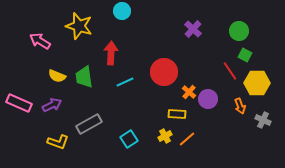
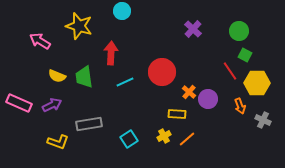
red circle: moved 2 px left
gray rectangle: rotated 20 degrees clockwise
yellow cross: moved 1 px left
